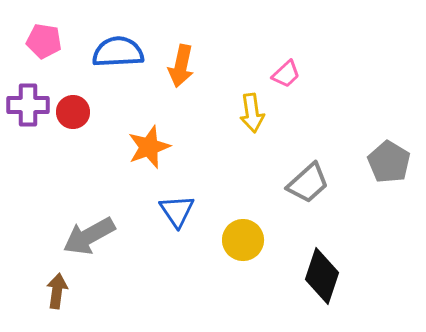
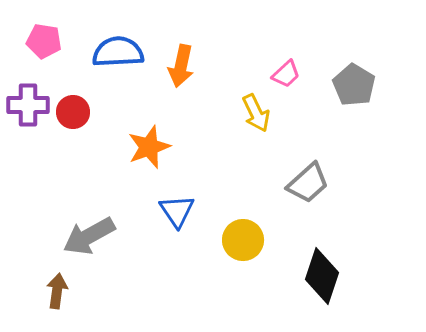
yellow arrow: moved 4 px right; rotated 18 degrees counterclockwise
gray pentagon: moved 35 px left, 77 px up
